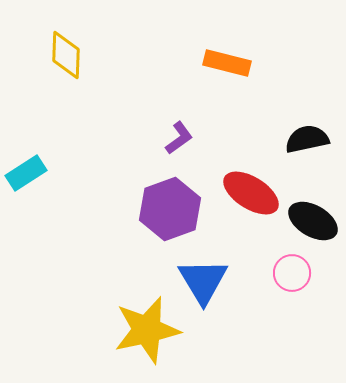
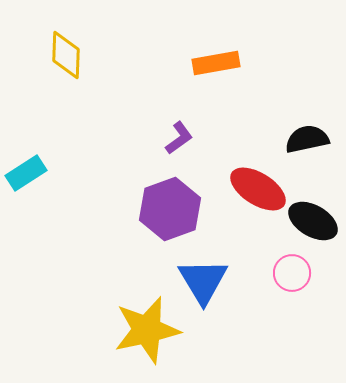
orange rectangle: moved 11 px left; rotated 24 degrees counterclockwise
red ellipse: moved 7 px right, 4 px up
